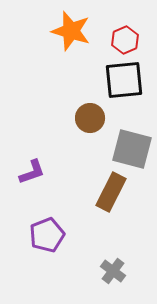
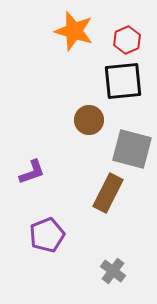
orange star: moved 3 px right
red hexagon: moved 2 px right
black square: moved 1 px left, 1 px down
brown circle: moved 1 px left, 2 px down
brown rectangle: moved 3 px left, 1 px down
